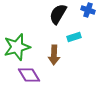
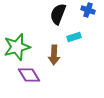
black semicircle: rotated 10 degrees counterclockwise
